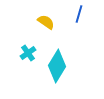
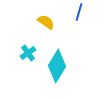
blue line: moved 2 px up
